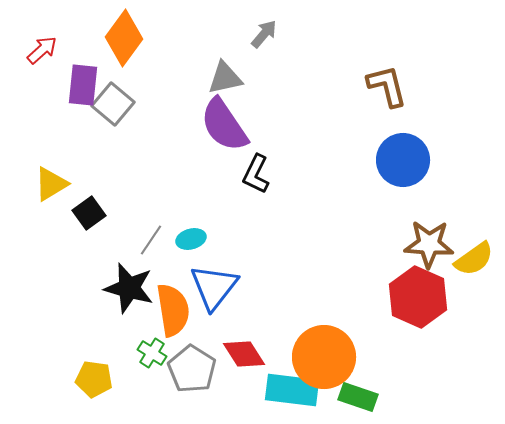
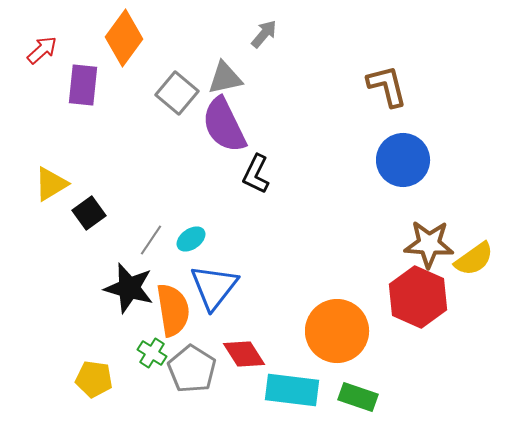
gray square: moved 64 px right, 11 px up
purple semicircle: rotated 8 degrees clockwise
cyan ellipse: rotated 20 degrees counterclockwise
orange circle: moved 13 px right, 26 px up
